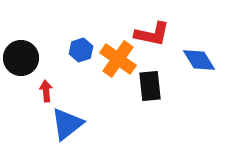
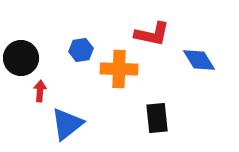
blue hexagon: rotated 10 degrees clockwise
orange cross: moved 1 px right, 10 px down; rotated 33 degrees counterclockwise
black rectangle: moved 7 px right, 32 px down
red arrow: moved 6 px left; rotated 10 degrees clockwise
